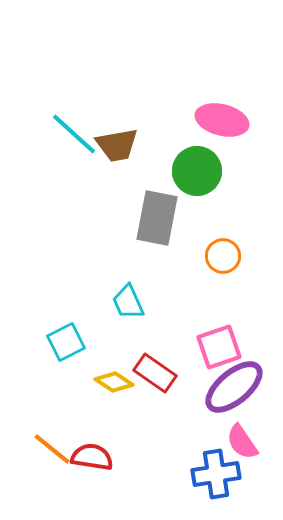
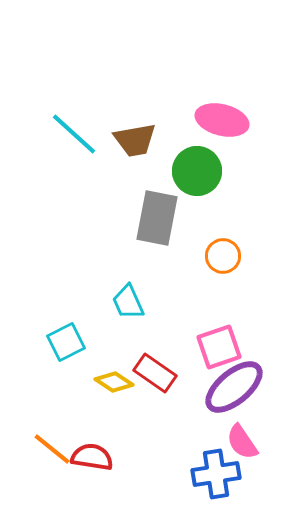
brown trapezoid: moved 18 px right, 5 px up
